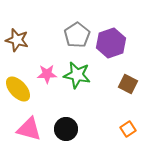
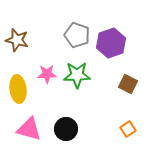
gray pentagon: rotated 20 degrees counterclockwise
green star: rotated 12 degrees counterclockwise
yellow ellipse: rotated 36 degrees clockwise
